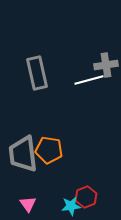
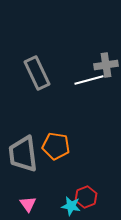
gray rectangle: rotated 12 degrees counterclockwise
orange pentagon: moved 7 px right, 4 px up
cyan star: rotated 18 degrees clockwise
